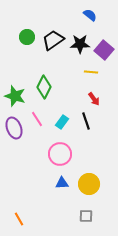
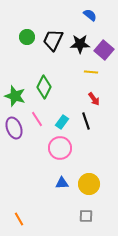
black trapezoid: rotated 30 degrees counterclockwise
pink circle: moved 6 px up
